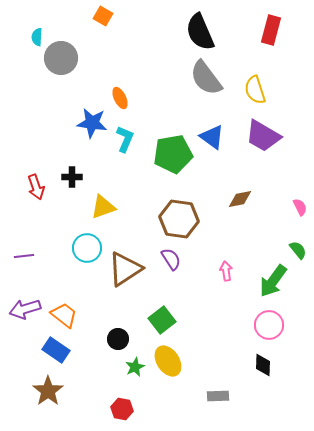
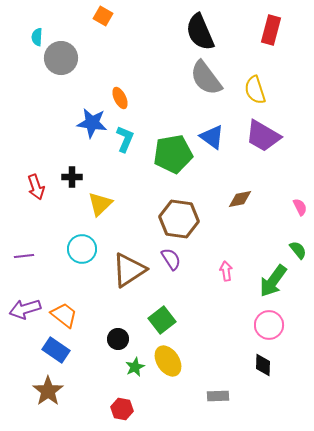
yellow triangle: moved 3 px left, 3 px up; rotated 24 degrees counterclockwise
cyan circle: moved 5 px left, 1 px down
brown triangle: moved 4 px right, 1 px down
